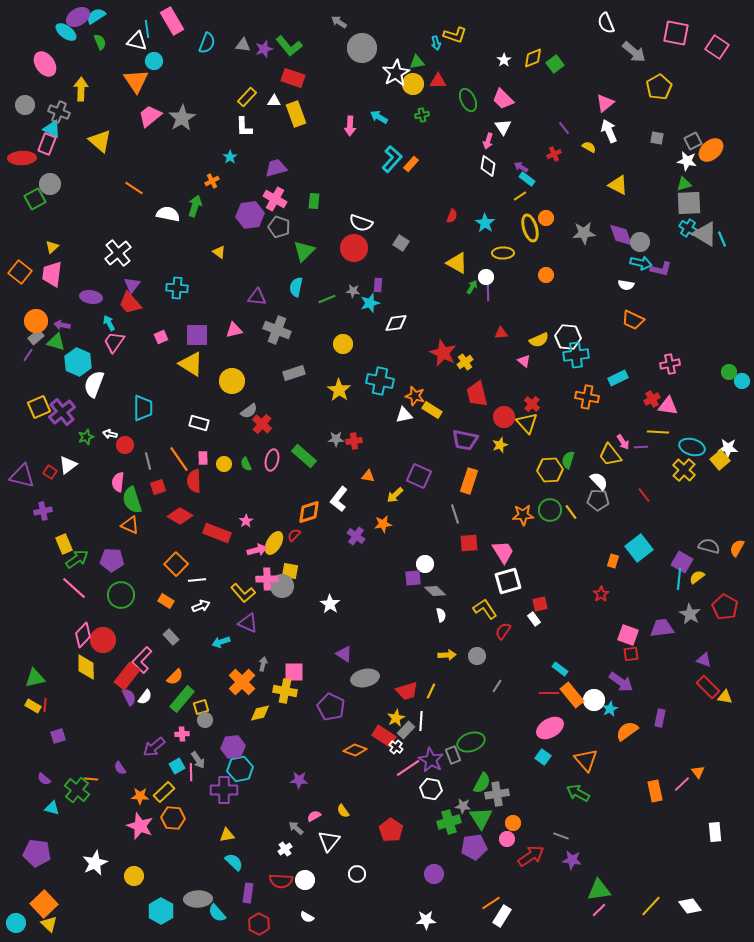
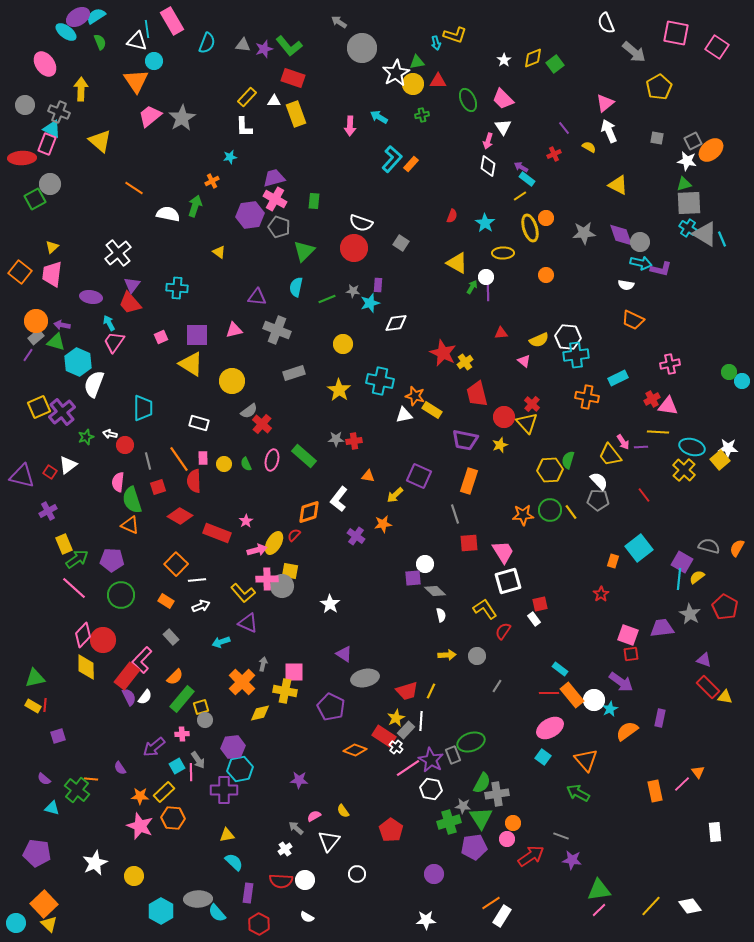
cyan star at (230, 157): rotated 24 degrees clockwise
purple trapezoid at (276, 168): moved 2 px left, 10 px down
purple cross at (43, 511): moved 5 px right; rotated 18 degrees counterclockwise
